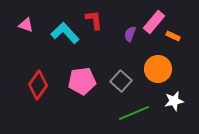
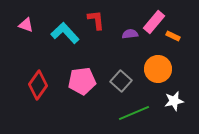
red L-shape: moved 2 px right
purple semicircle: rotated 63 degrees clockwise
